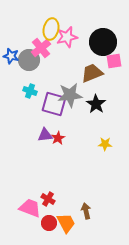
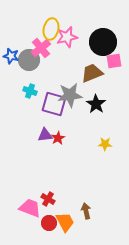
orange trapezoid: moved 1 px left, 1 px up
